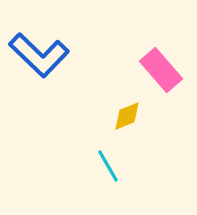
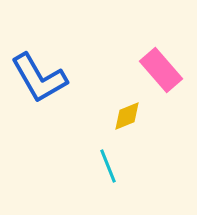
blue L-shape: moved 23 px down; rotated 16 degrees clockwise
cyan line: rotated 8 degrees clockwise
